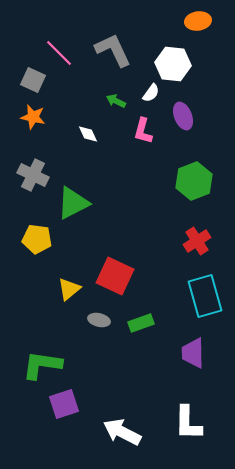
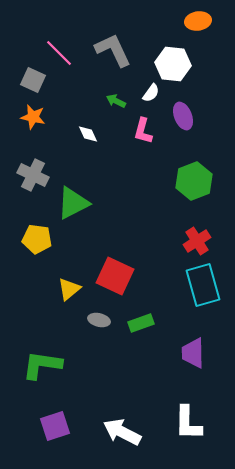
cyan rectangle: moved 2 px left, 11 px up
purple square: moved 9 px left, 22 px down
